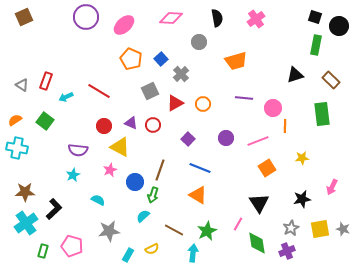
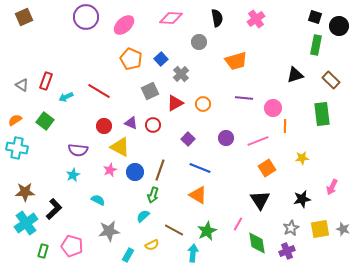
blue circle at (135, 182): moved 10 px up
black triangle at (259, 203): moved 1 px right, 3 px up
yellow semicircle at (152, 249): moved 4 px up
